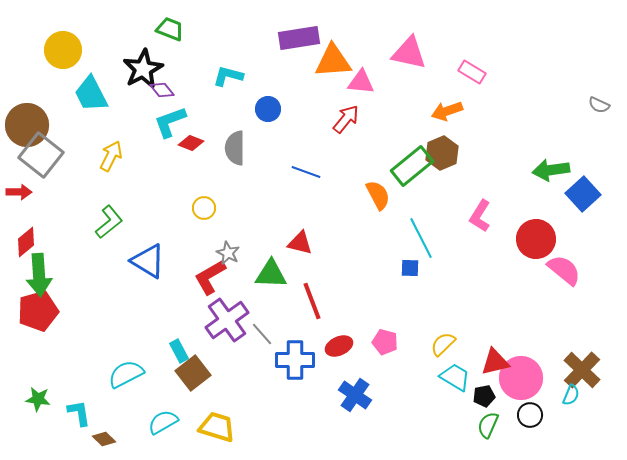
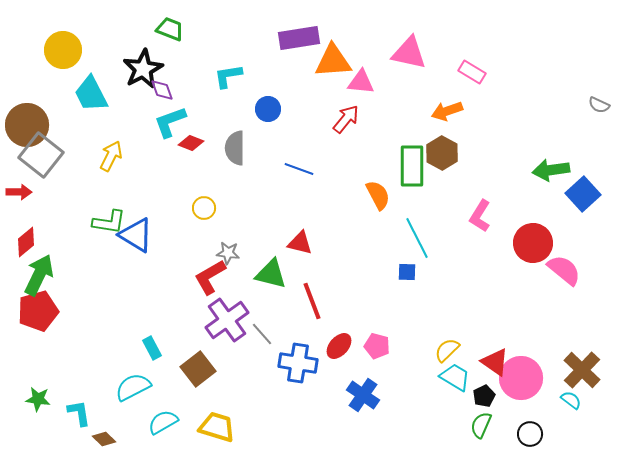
cyan L-shape at (228, 76): rotated 24 degrees counterclockwise
purple diamond at (162, 90): rotated 20 degrees clockwise
brown hexagon at (442, 153): rotated 8 degrees counterclockwise
green rectangle at (412, 166): rotated 51 degrees counterclockwise
blue line at (306, 172): moved 7 px left, 3 px up
green L-shape at (109, 222): rotated 48 degrees clockwise
cyan line at (421, 238): moved 4 px left
red circle at (536, 239): moved 3 px left, 4 px down
gray star at (228, 253): rotated 20 degrees counterclockwise
blue triangle at (148, 261): moved 12 px left, 26 px up
blue square at (410, 268): moved 3 px left, 4 px down
green triangle at (271, 274): rotated 12 degrees clockwise
green arrow at (39, 275): rotated 150 degrees counterclockwise
pink pentagon at (385, 342): moved 8 px left, 4 px down
yellow semicircle at (443, 344): moved 4 px right, 6 px down
red ellipse at (339, 346): rotated 24 degrees counterclockwise
cyan rectangle at (179, 351): moved 27 px left, 3 px up
blue cross at (295, 360): moved 3 px right, 3 px down; rotated 9 degrees clockwise
red triangle at (495, 362): rotated 48 degrees clockwise
brown square at (193, 373): moved 5 px right, 4 px up
cyan semicircle at (126, 374): moved 7 px right, 13 px down
blue cross at (355, 395): moved 8 px right
cyan semicircle at (571, 395): moved 5 px down; rotated 75 degrees counterclockwise
black pentagon at (484, 396): rotated 15 degrees counterclockwise
black circle at (530, 415): moved 19 px down
green semicircle at (488, 425): moved 7 px left
